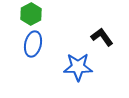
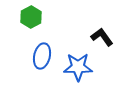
green hexagon: moved 3 px down
blue ellipse: moved 9 px right, 12 px down
